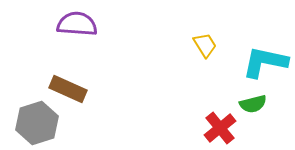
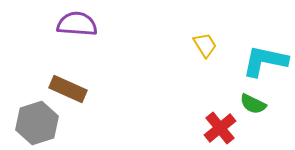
cyan L-shape: moved 1 px up
green semicircle: rotated 40 degrees clockwise
